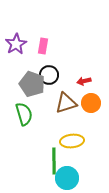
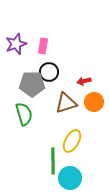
purple star: rotated 10 degrees clockwise
black circle: moved 3 px up
gray pentagon: rotated 20 degrees counterclockwise
orange circle: moved 3 px right, 1 px up
yellow ellipse: rotated 55 degrees counterclockwise
green line: moved 1 px left
cyan circle: moved 3 px right
